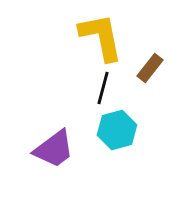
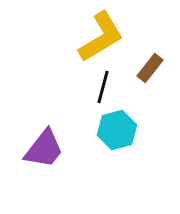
yellow L-shape: rotated 70 degrees clockwise
black line: moved 1 px up
purple trapezoid: moved 10 px left; rotated 15 degrees counterclockwise
